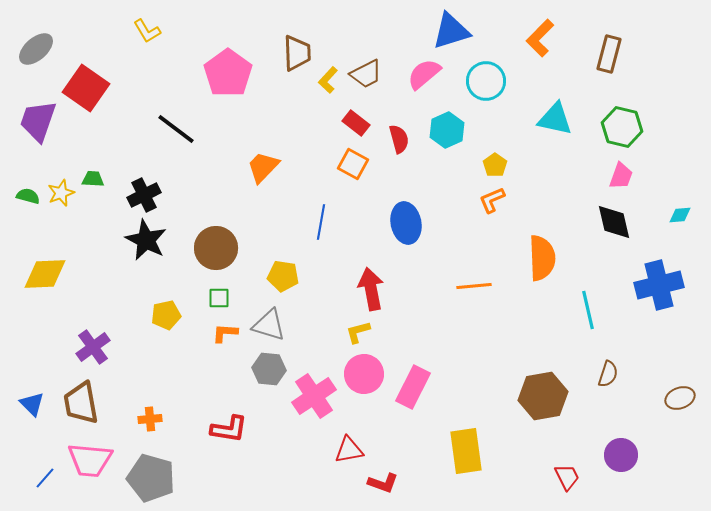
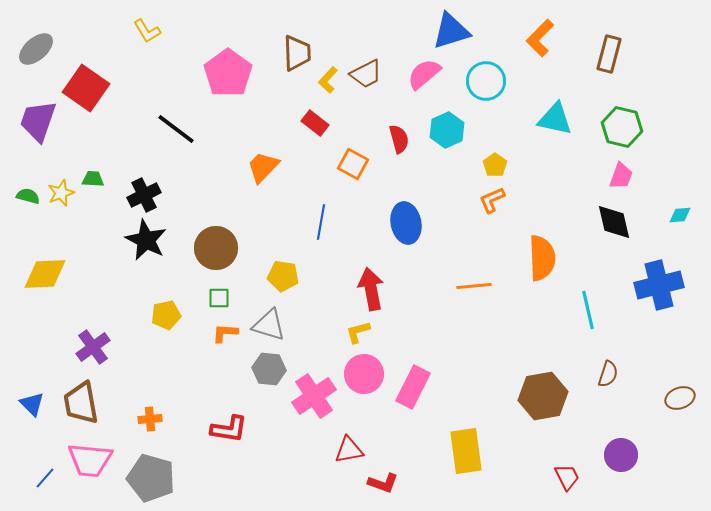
red rectangle at (356, 123): moved 41 px left
